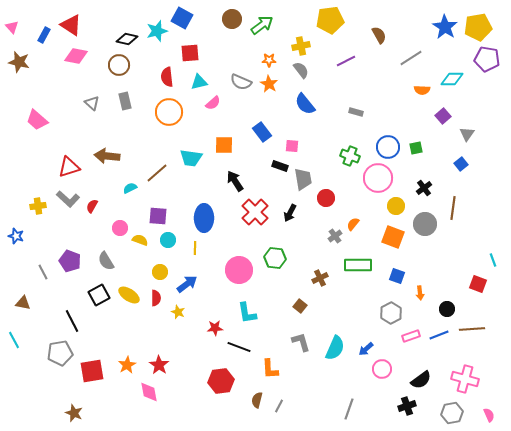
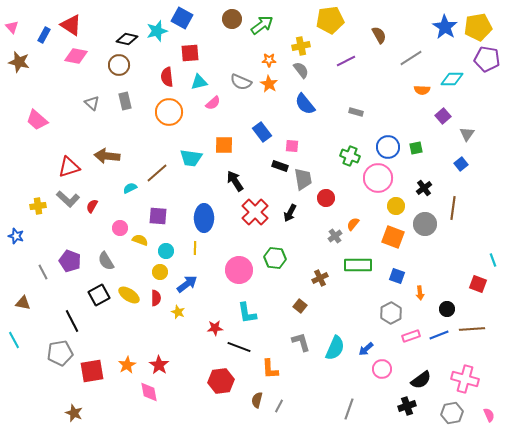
cyan circle at (168, 240): moved 2 px left, 11 px down
